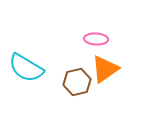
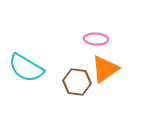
brown hexagon: rotated 20 degrees clockwise
